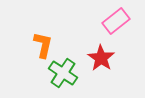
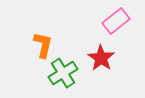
green cross: rotated 24 degrees clockwise
